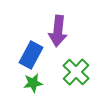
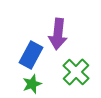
purple arrow: moved 3 px down
green star: moved 1 px left, 1 px down; rotated 12 degrees counterclockwise
